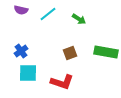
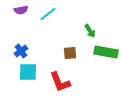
purple semicircle: rotated 24 degrees counterclockwise
green arrow: moved 11 px right, 12 px down; rotated 24 degrees clockwise
brown square: rotated 16 degrees clockwise
cyan square: moved 1 px up
red L-shape: moved 2 px left; rotated 50 degrees clockwise
